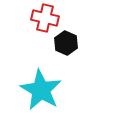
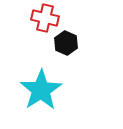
cyan star: rotated 9 degrees clockwise
